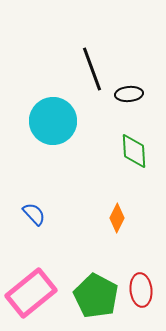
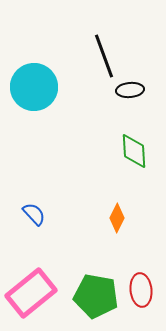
black line: moved 12 px right, 13 px up
black ellipse: moved 1 px right, 4 px up
cyan circle: moved 19 px left, 34 px up
green pentagon: rotated 18 degrees counterclockwise
